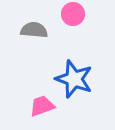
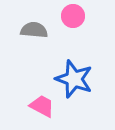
pink circle: moved 2 px down
pink trapezoid: rotated 48 degrees clockwise
